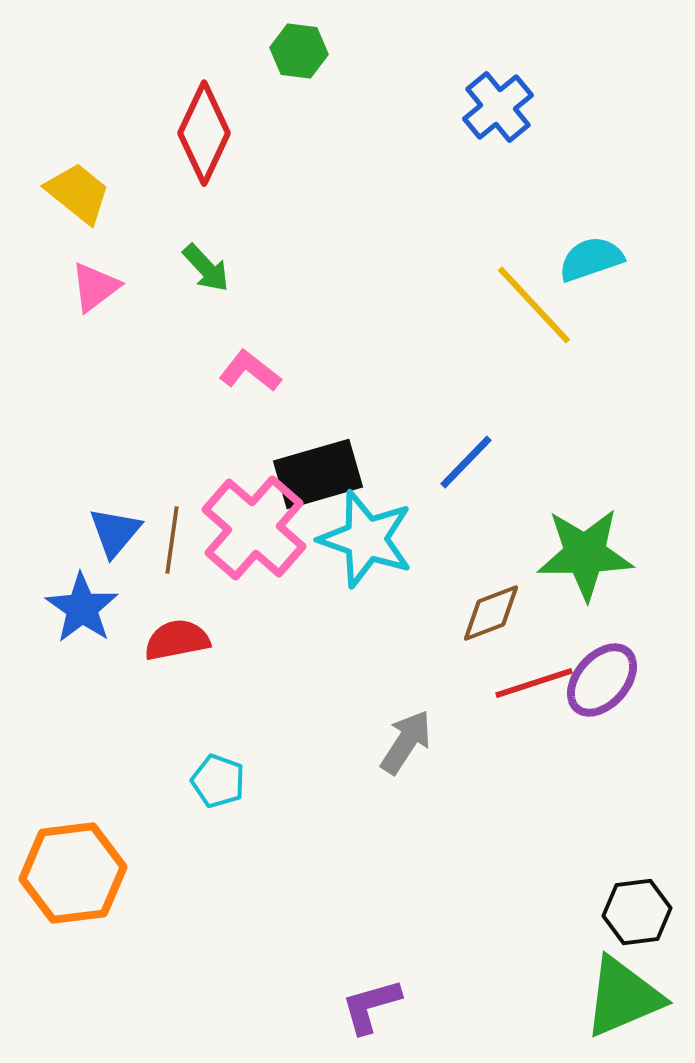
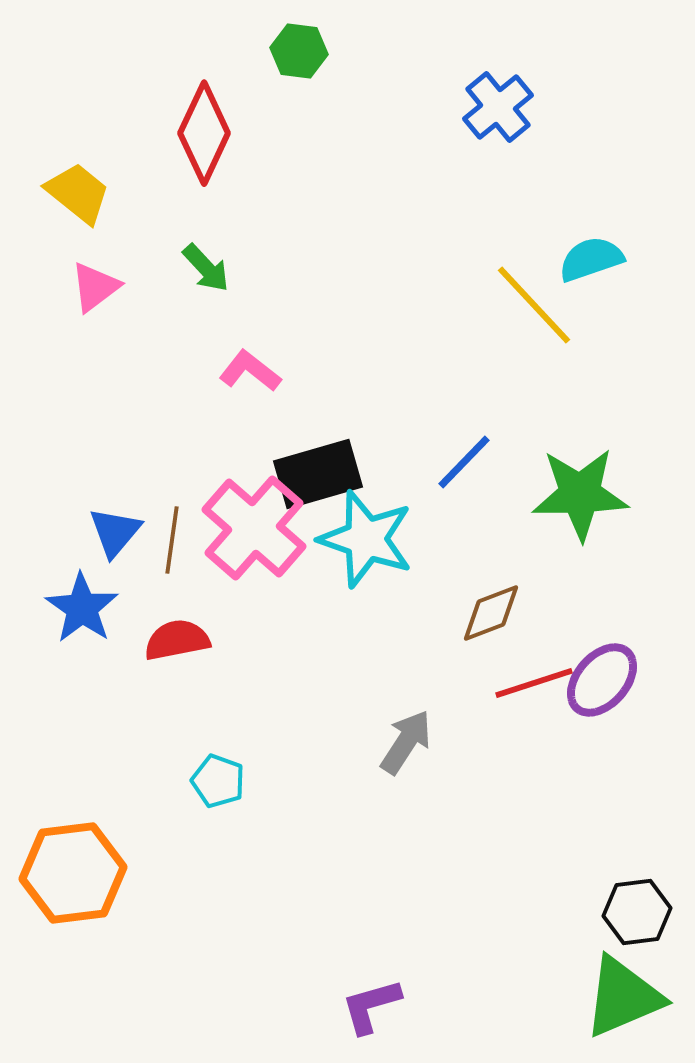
blue line: moved 2 px left
green star: moved 5 px left, 60 px up
